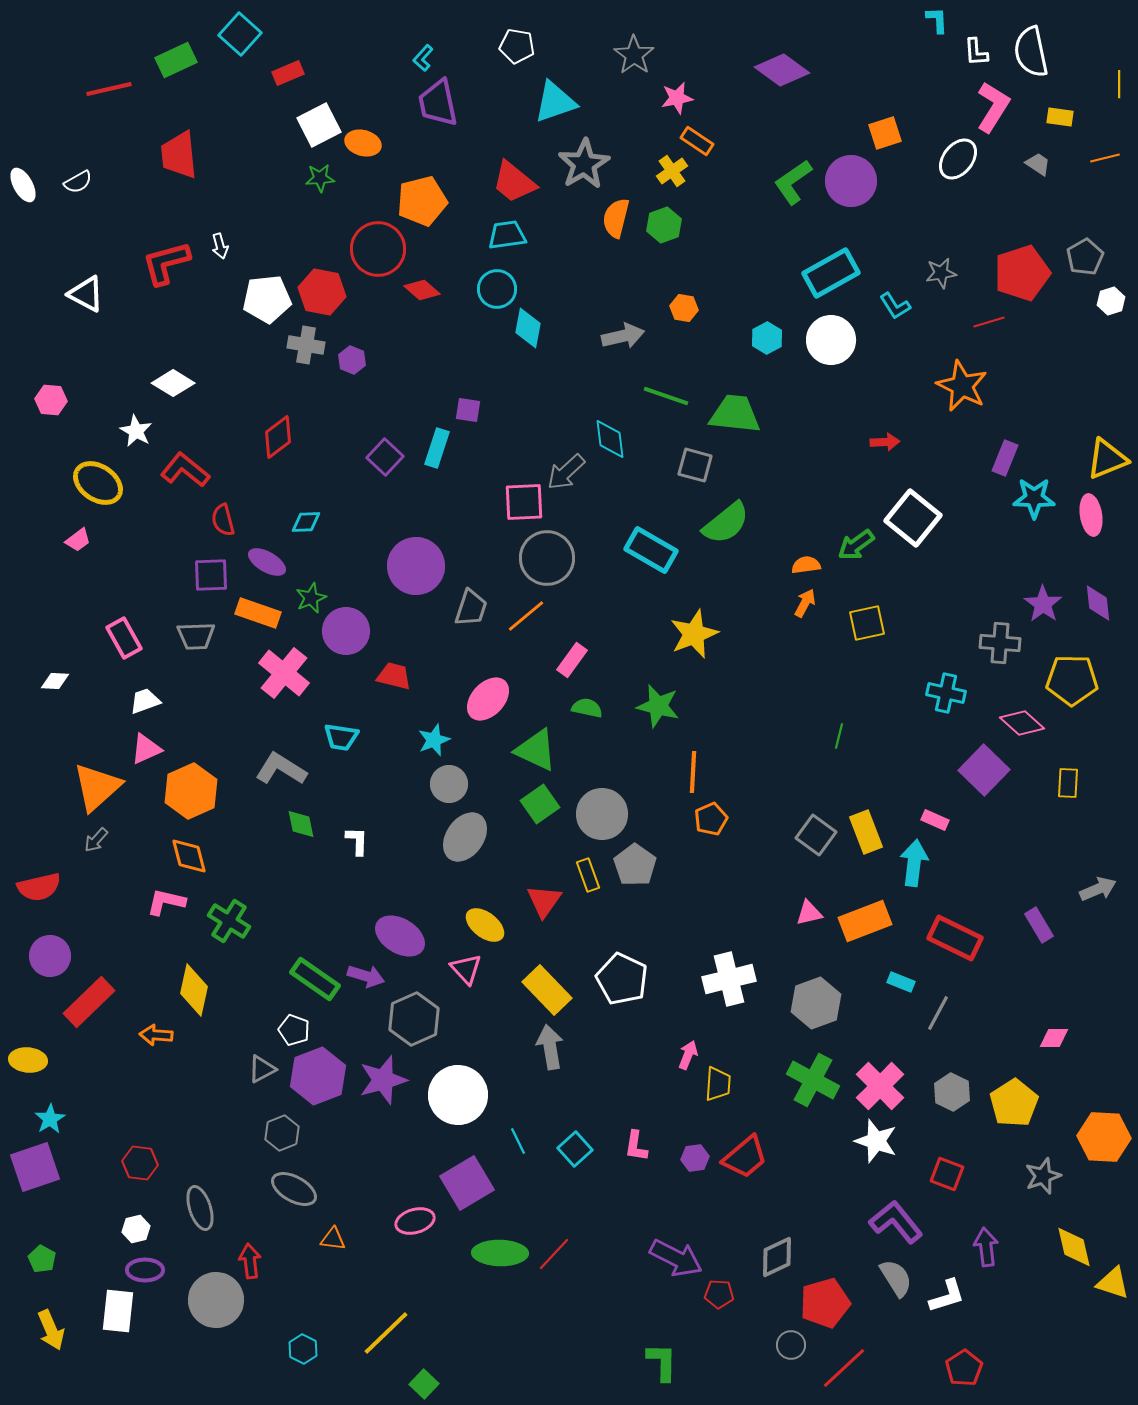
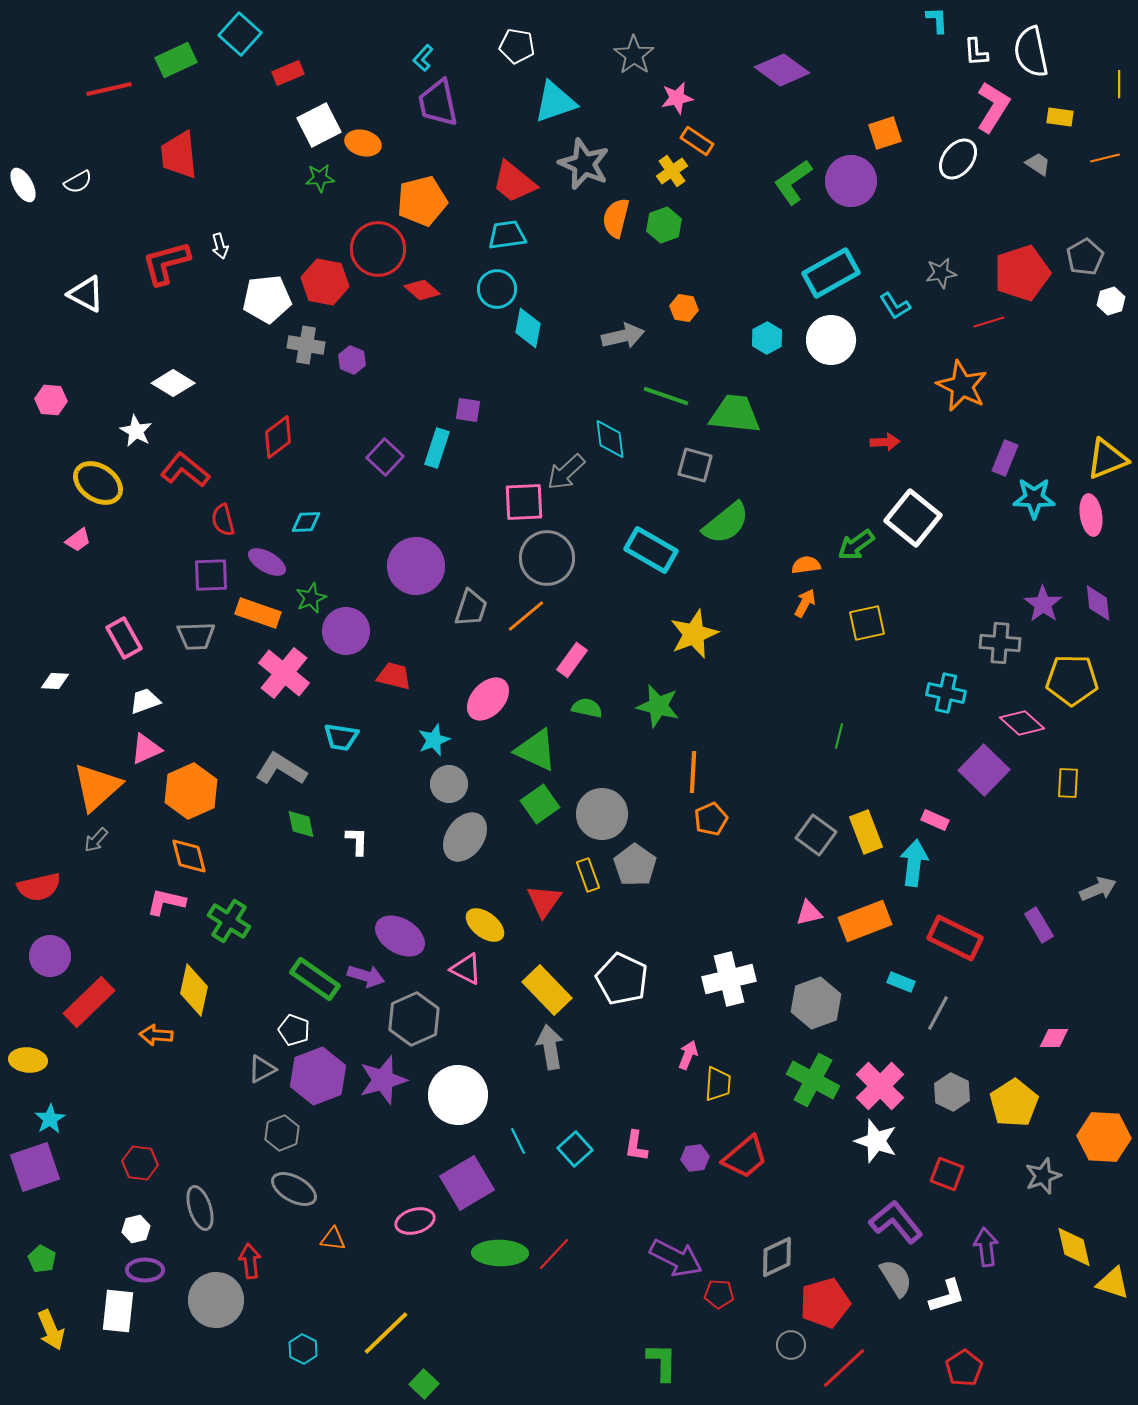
gray star at (584, 164): rotated 18 degrees counterclockwise
red hexagon at (322, 292): moved 3 px right, 10 px up
pink triangle at (466, 969): rotated 20 degrees counterclockwise
